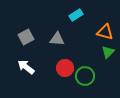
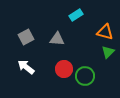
red circle: moved 1 px left, 1 px down
